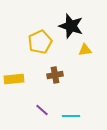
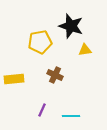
yellow pentagon: rotated 15 degrees clockwise
brown cross: rotated 35 degrees clockwise
purple line: rotated 72 degrees clockwise
